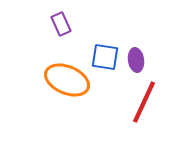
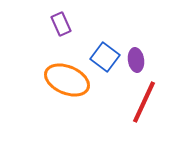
blue square: rotated 28 degrees clockwise
